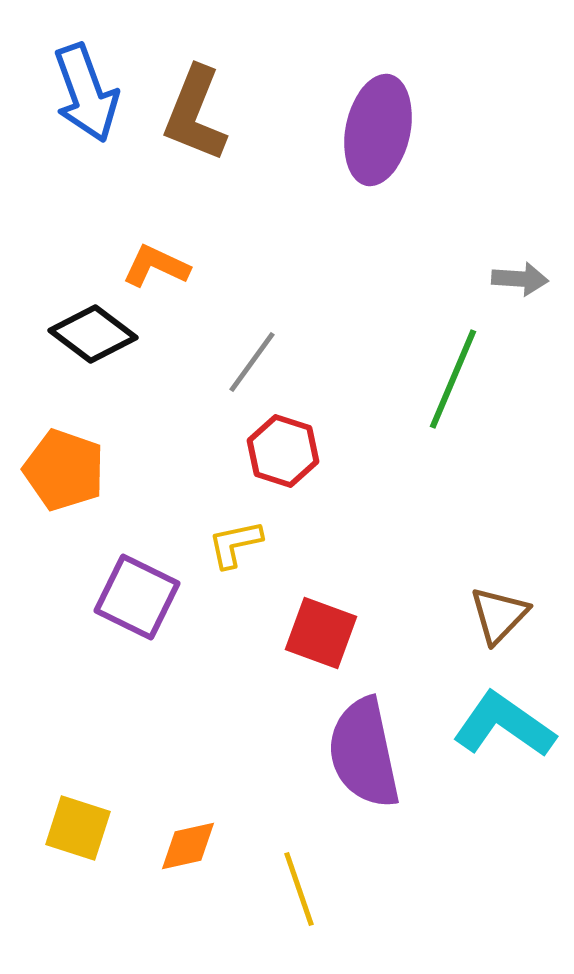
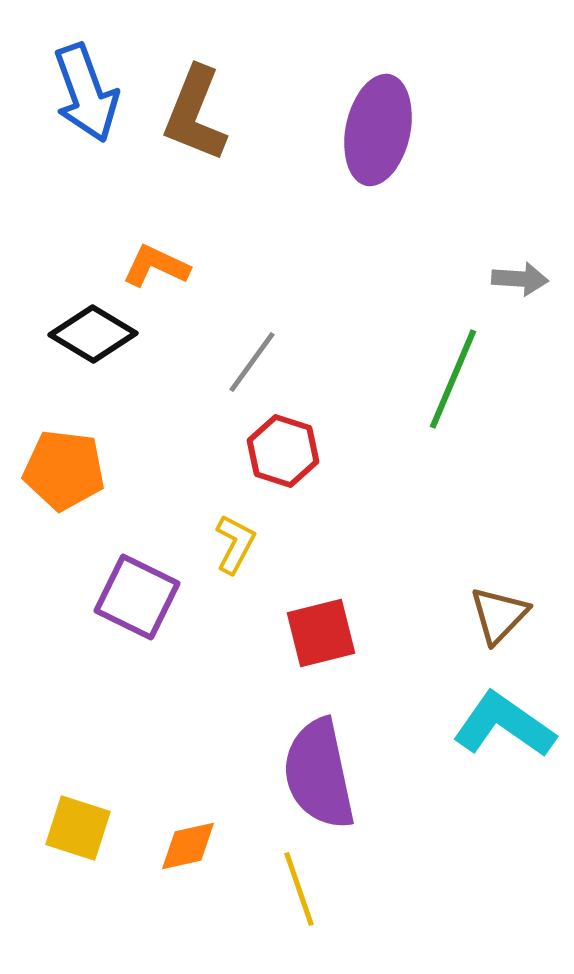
black diamond: rotated 6 degrees counterclockwise
orange pentagon: rotated 12 degrees counterclockwise
yellow L-shape: rotated 130 degrees clockwise
red square: rotated 34 degrees counterclockwise
purple semicircle: moved 45 px left, 21 px down
